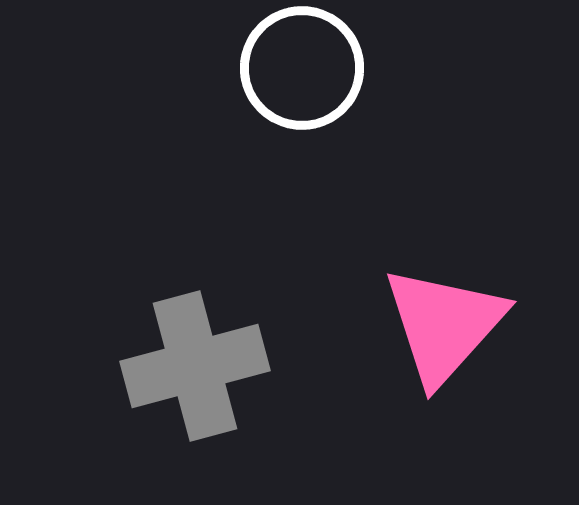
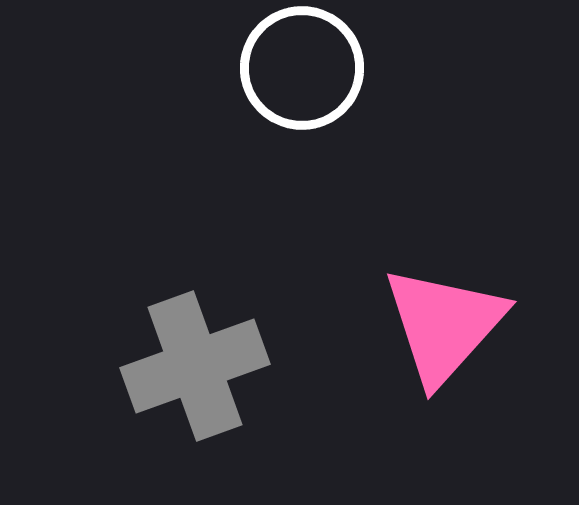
gray cross: rotated 5 degrees counterclockwise
